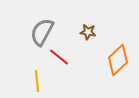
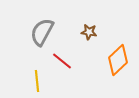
brown star: moved 1 px right
red line: moved 3 px right, 4 px down
